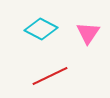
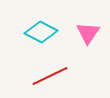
cyan diamond: moved 3 px down
